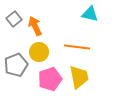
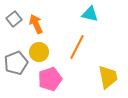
orange arrow: moved 1 px right, 2 px up
orange line: rotated 70 degrees counterclockwise
gray pentagon: moved 2 px up
yellow trapezoid: moved 29 px right
